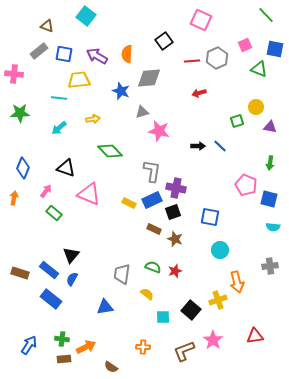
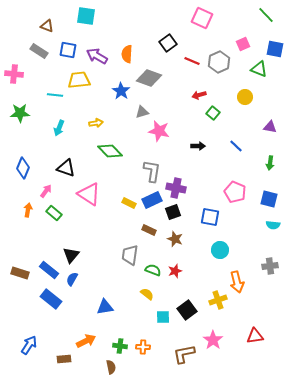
cyan square at (86, 16): rotated 30 degrees counterclockwise
pink square at (201, 20): moved 1 px right, 2 px up
black square at (164, 41): moved 4 px right, 2 px down
pink square at (245, 45): moved 2 px left, 1 px up
gray rectangle at (39, 51): rotated 72 degrees clockwise
blue square at (64, 54): moved 4 px right, 4 px up
gray hexagon at (217, 58): moved 2 px right, 4 px down
red line at (192, 61): rotated 28 degrees clockwise
gray diamond at (149, 78): rotated 25 degrees clockwise
blue star at (121, 91): rotated 12 degrees clockwise
red arrow at (199, 93): moved 2 px down
cyan line at (59, 98): moved 4 px left, 3 px up
yellow circle at (256, 107): moved 11 px left, 10 px up
yellow arrow at (93, 119): moved 3 px right, 4 px down
green square at (237, 121): moved 24 px left, 8 px up; rotated 32 degrees counterclockwise
cyan arrow at (59, 128): rotated 28 degrees counterclockwise
blue line at (220, 146): moved 16 px right
pink pentagon at (246, 185): moved 11 px left, 7 px down
pink triangle at (89, 194): rotated 10 degrees clockwise
orange arrow at (14, 198): moved 14 px right, 12 px down
cyan semicircle at (273, 227): moved 2 px up
brown rectangle at (154, 229): moved 5 px left, 1 px down
green semicircle at (153, 267): moved 3 px down
gray trapezoid at (122, 274): moved 8 px right, 19 px up
black square at (191, 310): moved 4 px left; rotated 12 degrees clockwise
green cross at (62, 339): moved 58 px right, 7 px down
orange arrow at (86, 347): moved 6 px up
brown L-shape at (184, 351): moved 3 px down; rotated 10 degrees clockwise
brown semicircle at (111, 367): rotated 136 degrees counterclockwise
